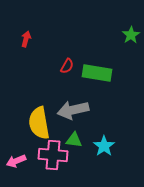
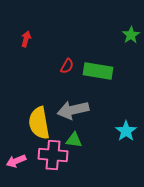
green rectangle: moved 1 px right, 2 px up
cyan star: moved 22 px right, 15 px up
